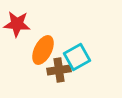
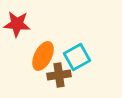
orange ellipse: moved 6 px down
brown cross: moved 5 px down
